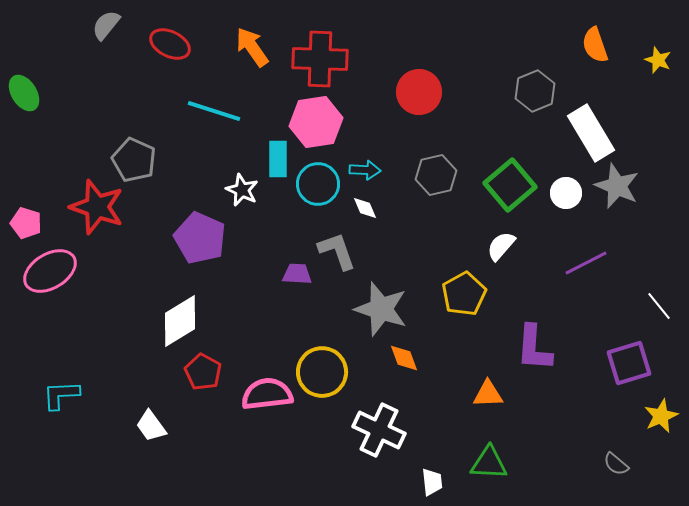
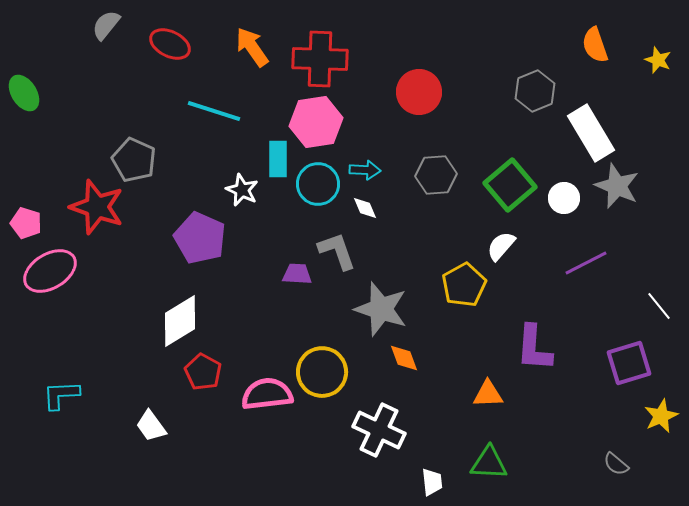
gray hexagon at (436, 175): rotated 9 degrees clockwise
white circle at (566, 193): moved 2 px left, 5 px down
yellow pentagon at (464, 294): moved 9 px up
